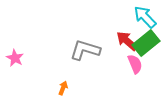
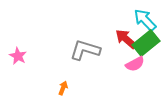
cyan arrow: moved 3 px down
red arrow: moved 1 px left, 2 px up
pink star: moved 3 px right, 2 px up
pink semicircle: rotated 84 degrees clockwise
